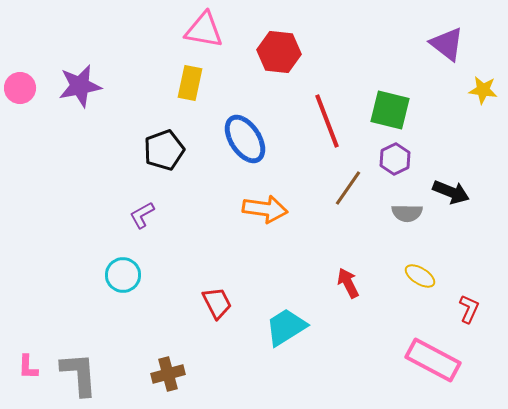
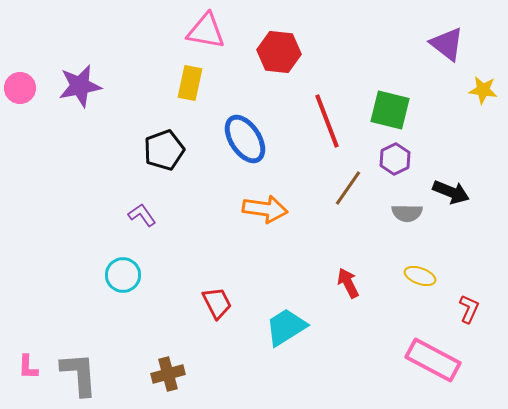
pink triangle: moved 2 px right, 1 px down
purple L-shape: rotated 84 degrees clockwise
yellow ellipse: rotated 12 degrees counterclockwise
